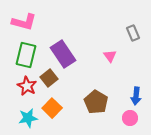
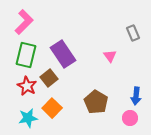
pink L-shape: rotated 60 degrees counterclockwise
